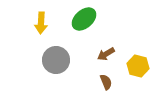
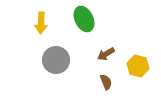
green ellipse: rotated 75 degrees counterclockwise
